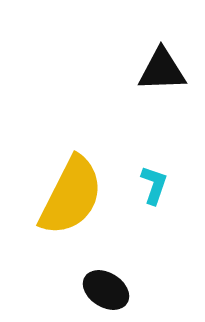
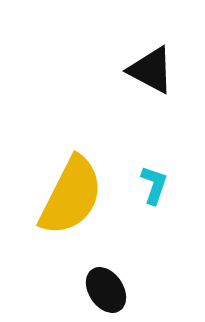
black triangle: moved 11 px left; rotated 30 degrees clockwise
black ellipse: rotated 24 degrees clockwise
